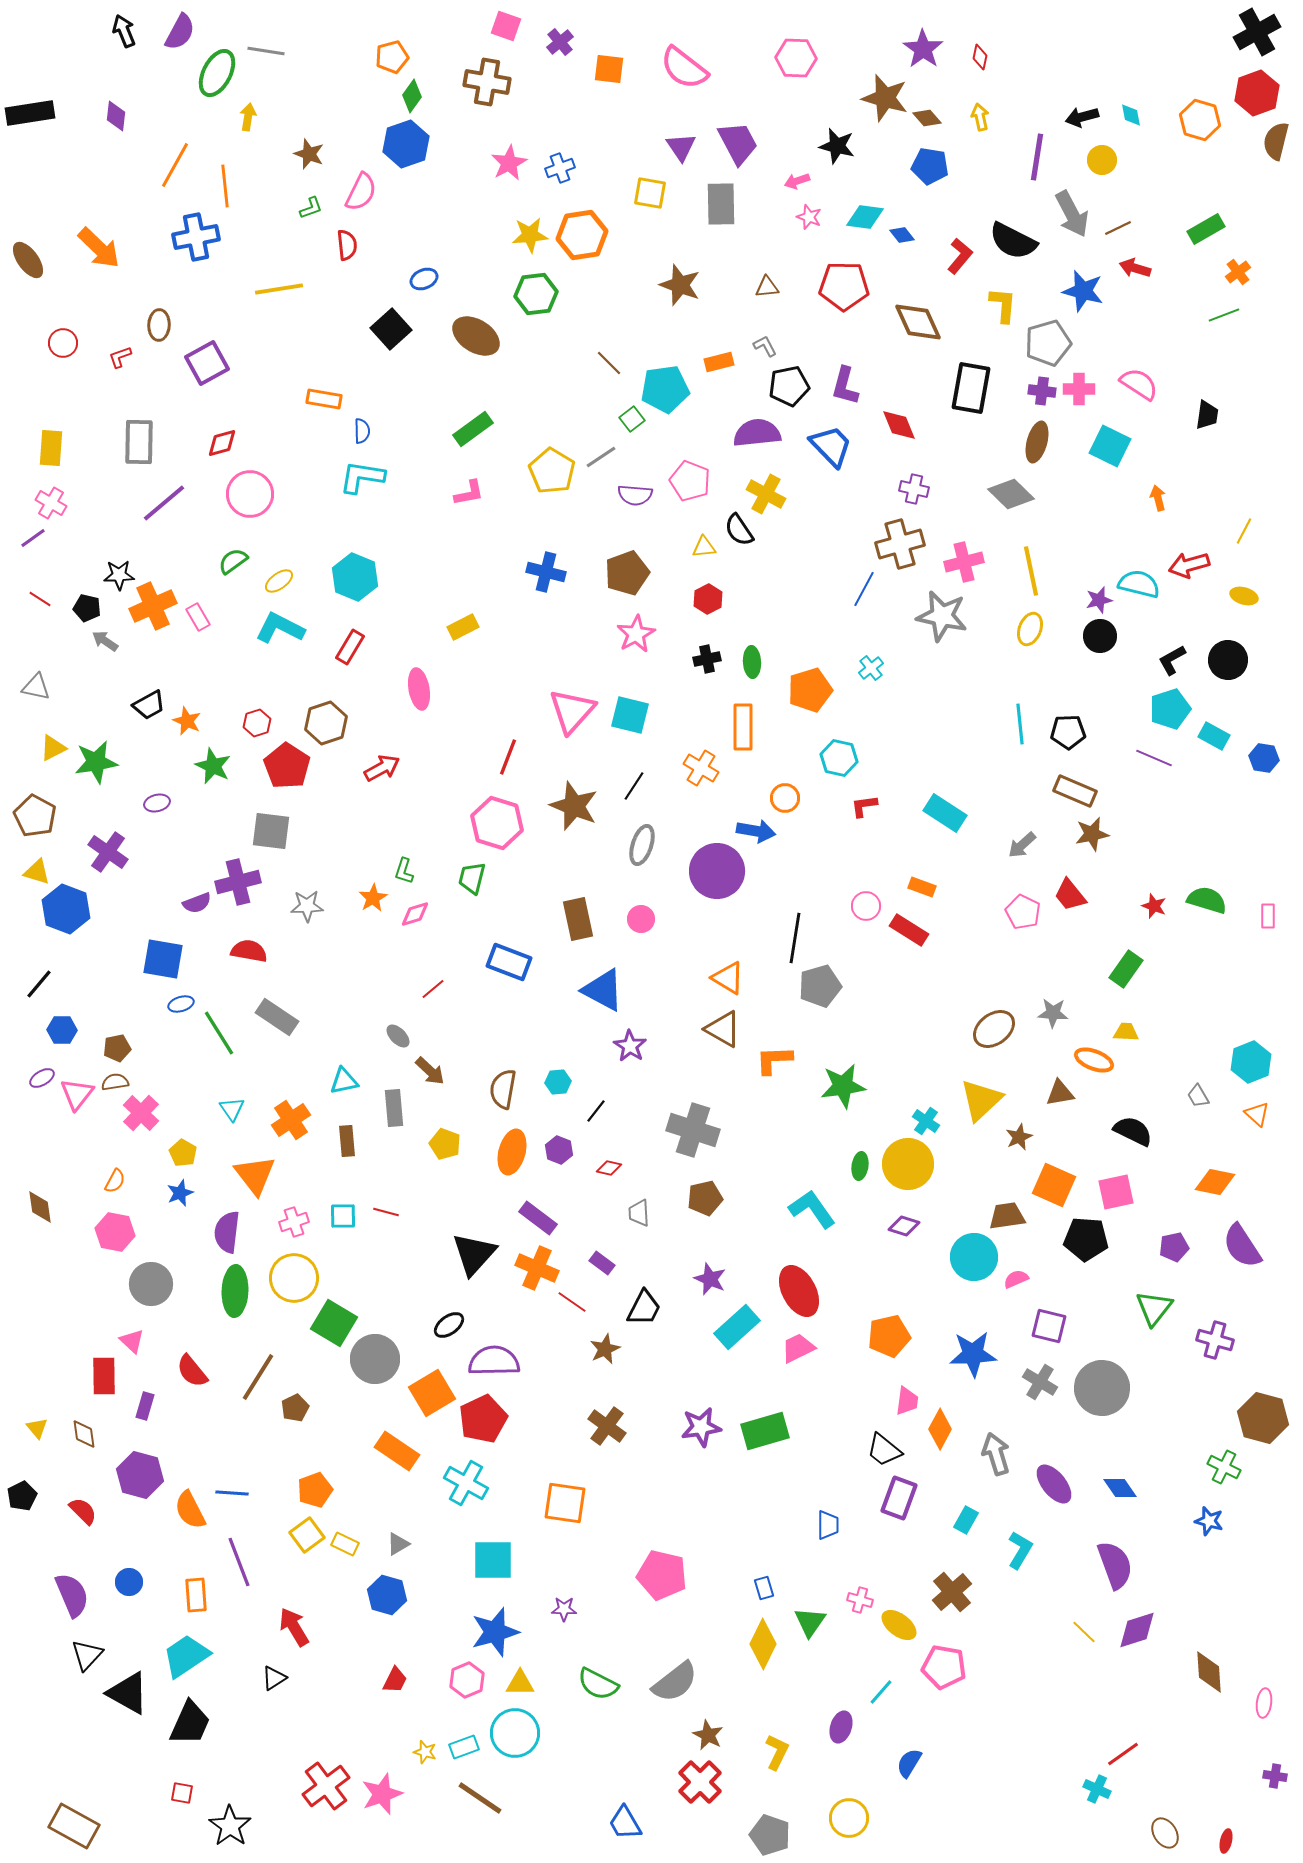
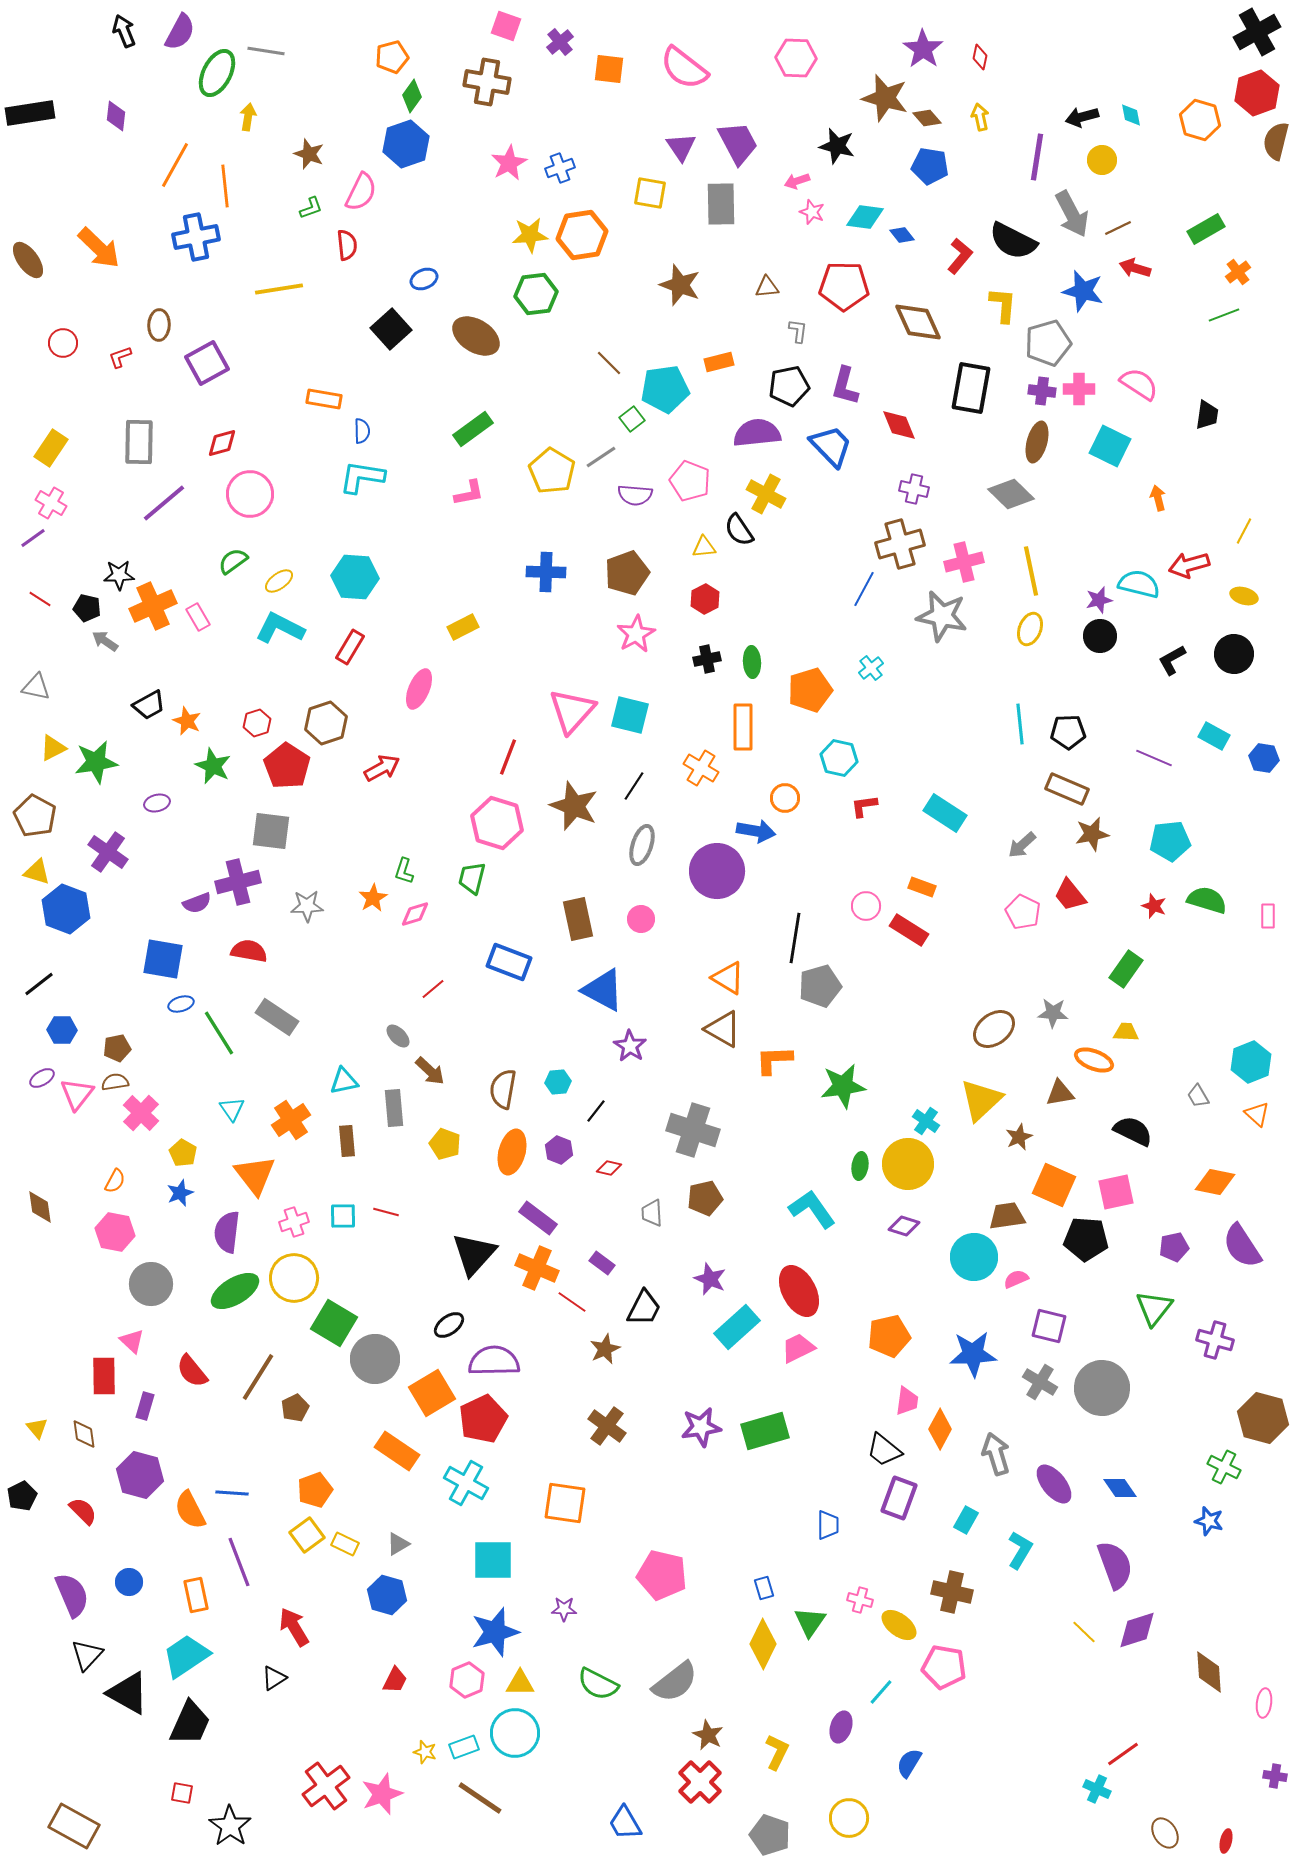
pink star at (809, 217): moved 3 px right, 5 px up
gray L-shape at (765, 346): moved 33 px right, 15 px up; rotated 35 degrees clockwise
yellow rectangle at (51, 448): rotated 30 degrees clockwise
blue cross at (546, 572): rotated 12 degrees counterclockwise
cyan hexagon at (355, 577): rotated 18 degrees counterclockwise
red hexagon at (708, 599): moved 3 px left
black circle at (1228, 660): moved 6 px right, 6 px up
pink ellipse at (419, 689): rotated 33 degrees clockwise
cyan pentagon at (1170, 709): moved 132 px down; rotated 12 degrees clockwise
brown rectangle at (1075, 791): moved 8 px left, 2 px up
black line at (39, 984): rotated 12 degrees clockwise
gray trapezoid at (639, 1213): moved 13 px right
green ellipse at (235, 1291): rotated 57 degrees clockwise
brown cross at (952, 1592): rotated 36 degrees counterclockwise
orange rectangle at (196, 1595): rotated 8 degrees counterclockwise
